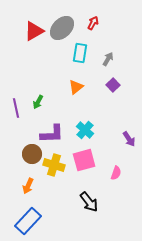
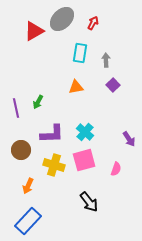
gray ellipse: moved 9 px up
gray arrow: moved 2 px left, 1 px down; rotated 32 degrees counterclockwise
orange triangle: rotated 28 degrees clockwise
cyan cross: moved 2 px down
brown circle: moved 11 px left, 4 px up
pink semicircle: moved 4 px up
